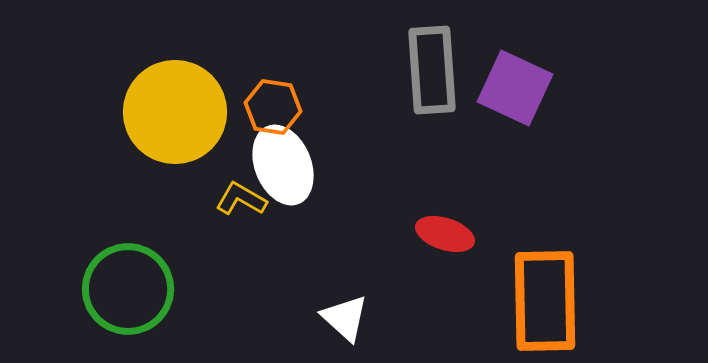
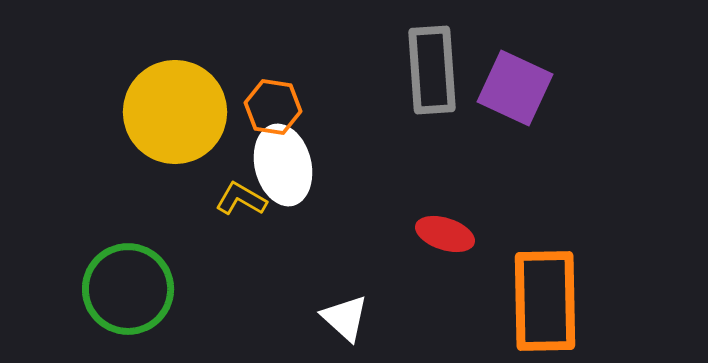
white ellipse: rotated 8 degrees clockwise
